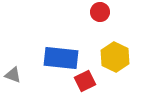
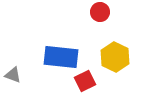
blue rectangle: moved 1 px up
